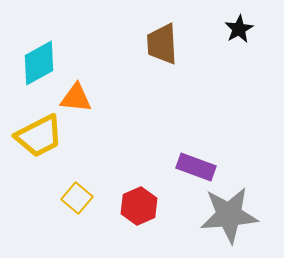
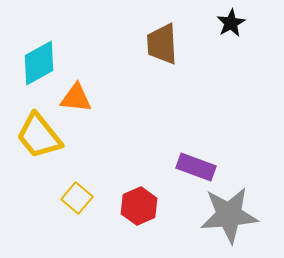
black star: moved 8 px left, 6 px up
yellow trapezoid: rotated 78 degrees clockwise
